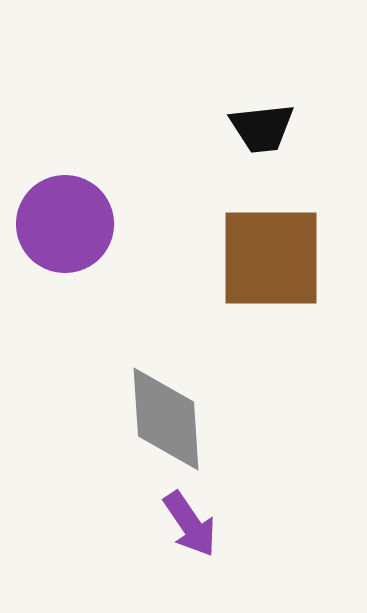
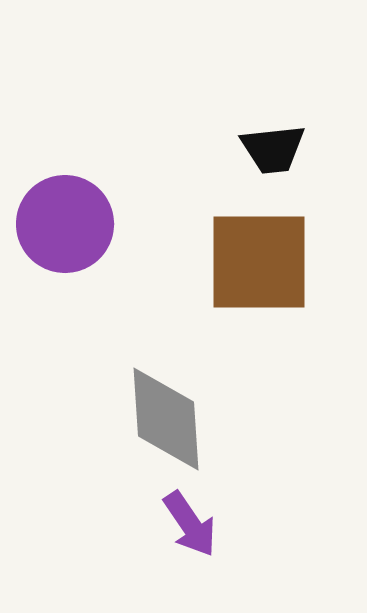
black trapezoid: moved 11 px right, 21 px down
brown square: moved 12 px left, 4 px down
